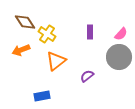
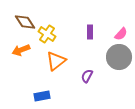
purple semicircle: rotated 24 degrees counterclockwise
